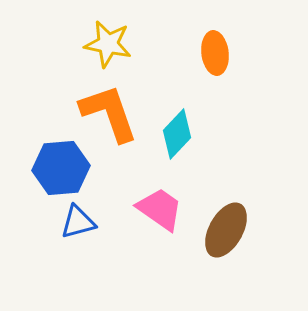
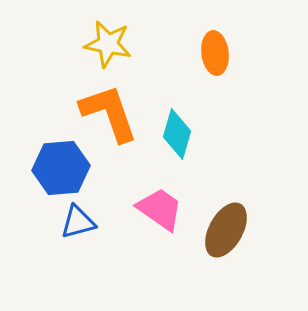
cyan diamond: rotated 27 degrees counterclockwise
